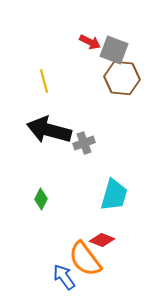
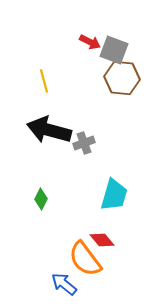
red diamond: rotated 30 degrees clockwise
blue arrow: moved 7 px down; rotated 16 degrees counterclockwise
